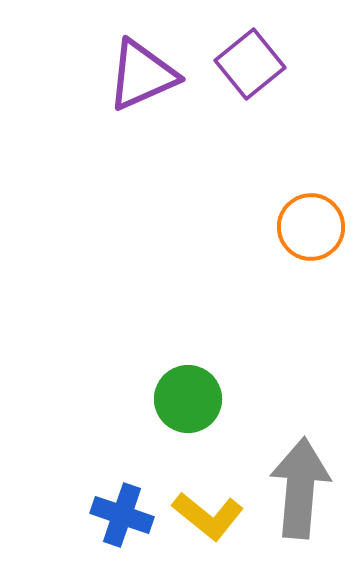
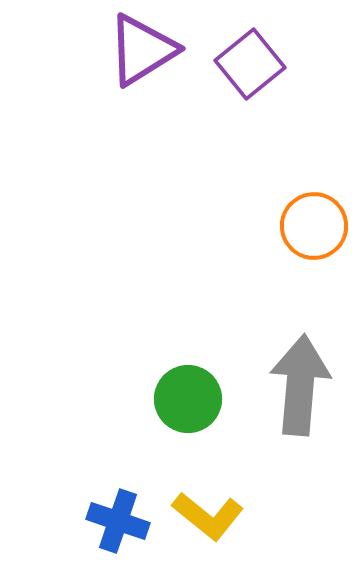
purple triangle: moved 25 px up; rotated 8 degrees counterclockwise
orange circle: moved 3 px right, 1 px up
gray arrow: moved 103 px up
blue cross: moved 4 px left, 6 px down
